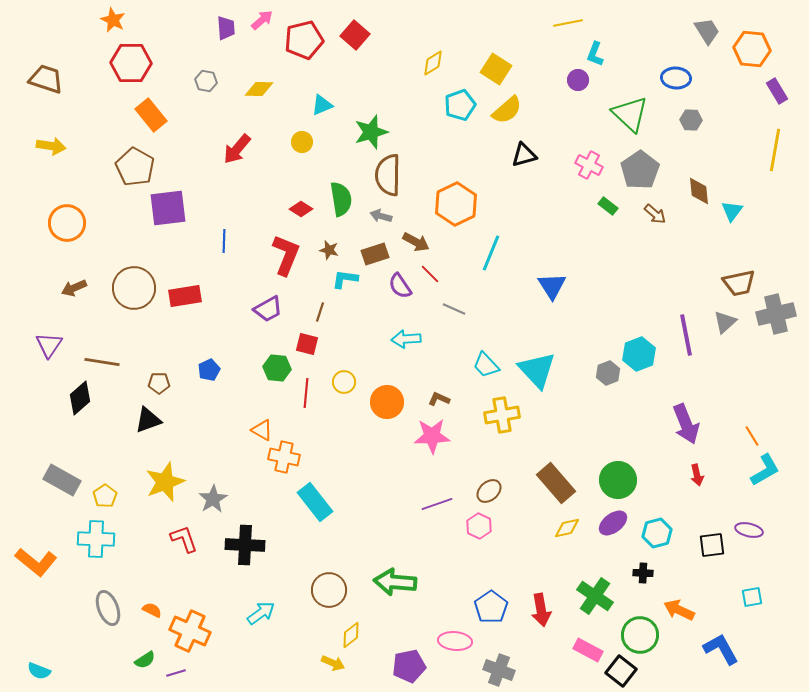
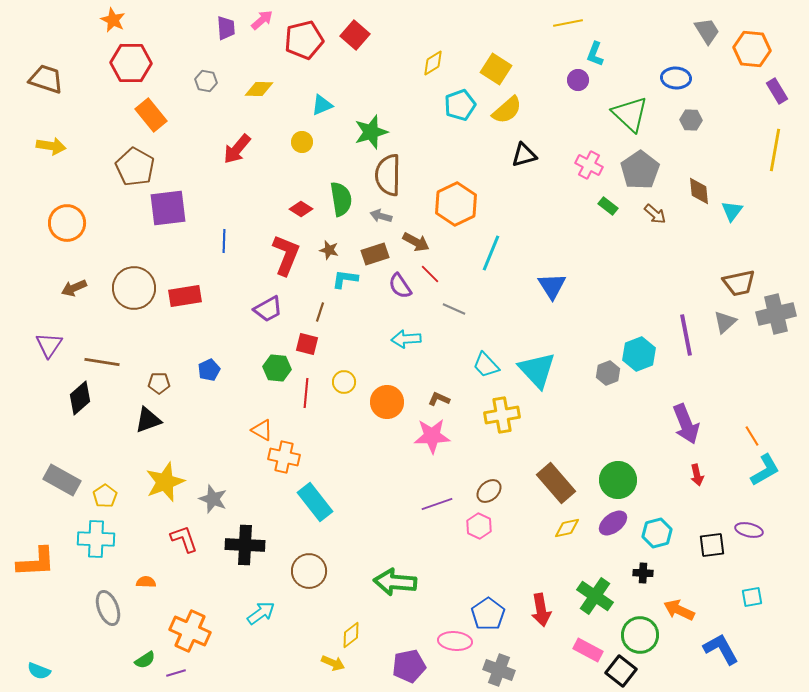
gray star at (213, 499): rotated 20 degrees counterclockwise
orange L-shape at (36, 562): rotated 42 degrees counterclockwise
brown circle at (329, 590): moved 20 px left, 19 px up
blue pentagon at (491, 607): moved 3 px left, 7 px down
orange semicircle at (152, 610): moved 6 px left, 28 px up; rotated 24 degrees counterclockwise
